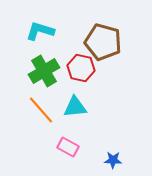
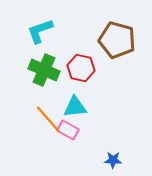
cyan L-shape: rotated 36 degrees counterclockwise
brown pentagon: moved 14 px right, 2 px up
green cross: moved 1 px up; rotated 36 degrees counterclockwise
orange line: moved 7 px right, 9 px down
pink rectangle: moved 17 px up
